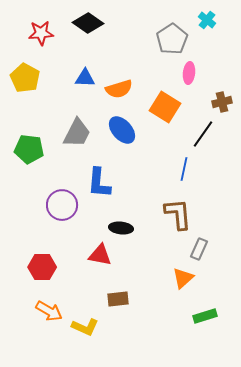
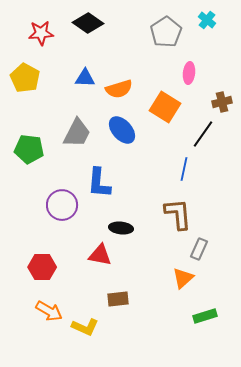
gray pentagon: moved 6 px left, 7 px up
